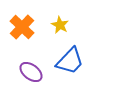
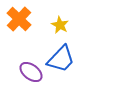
orange cross: moved 3 px left, 8 px up
blue trapezoid: moved 9 px left, 2 px up
